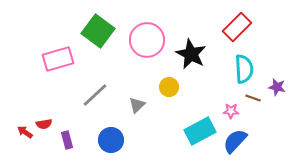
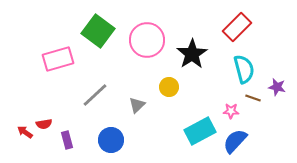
black star: moved 1 px right; rotated 12 degrees clockwise
cyan semicircle: rotated 12 degrees counterclockwise
